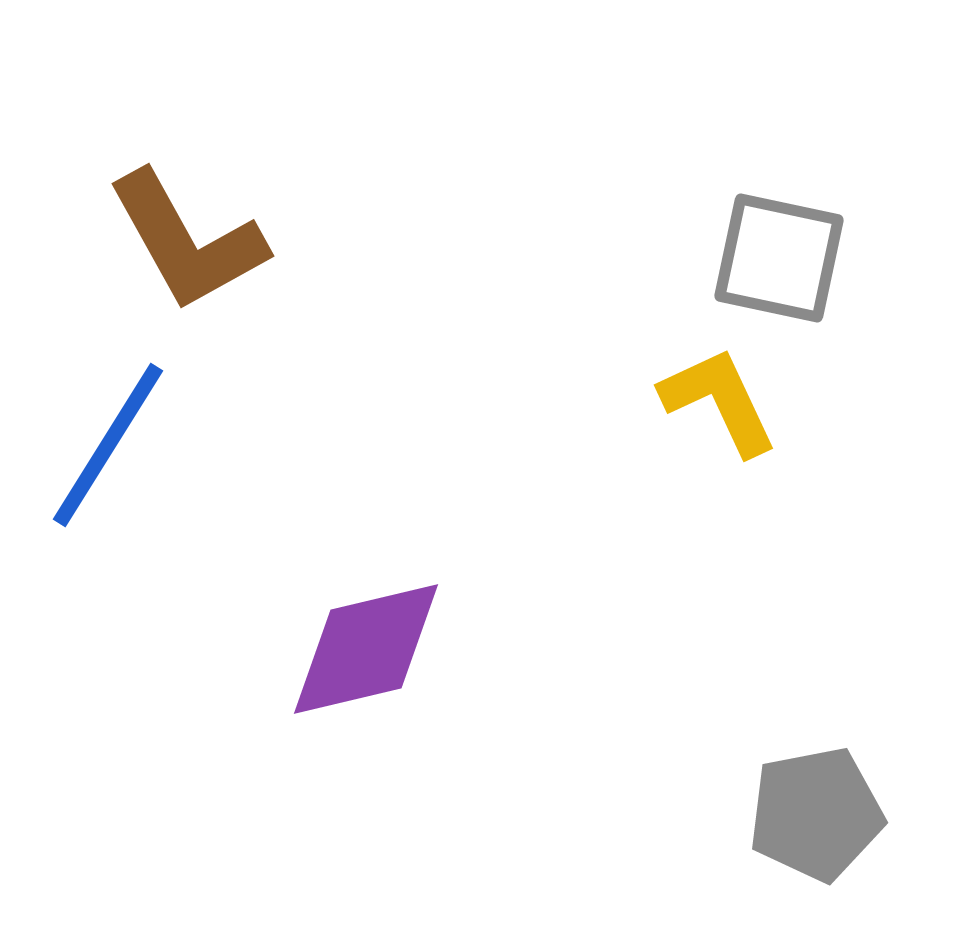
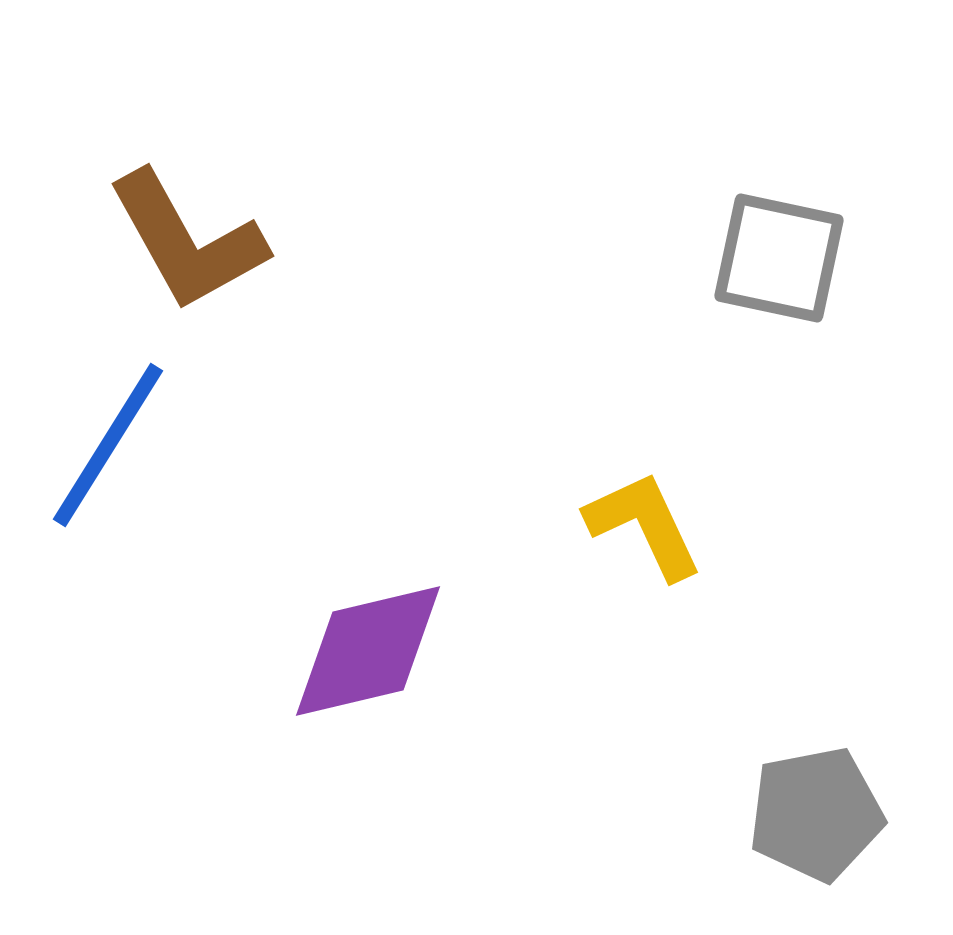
yellow L-shape: moved 75 px left, 124 px down
purple diamond: moved 2 px right, 2 px down
